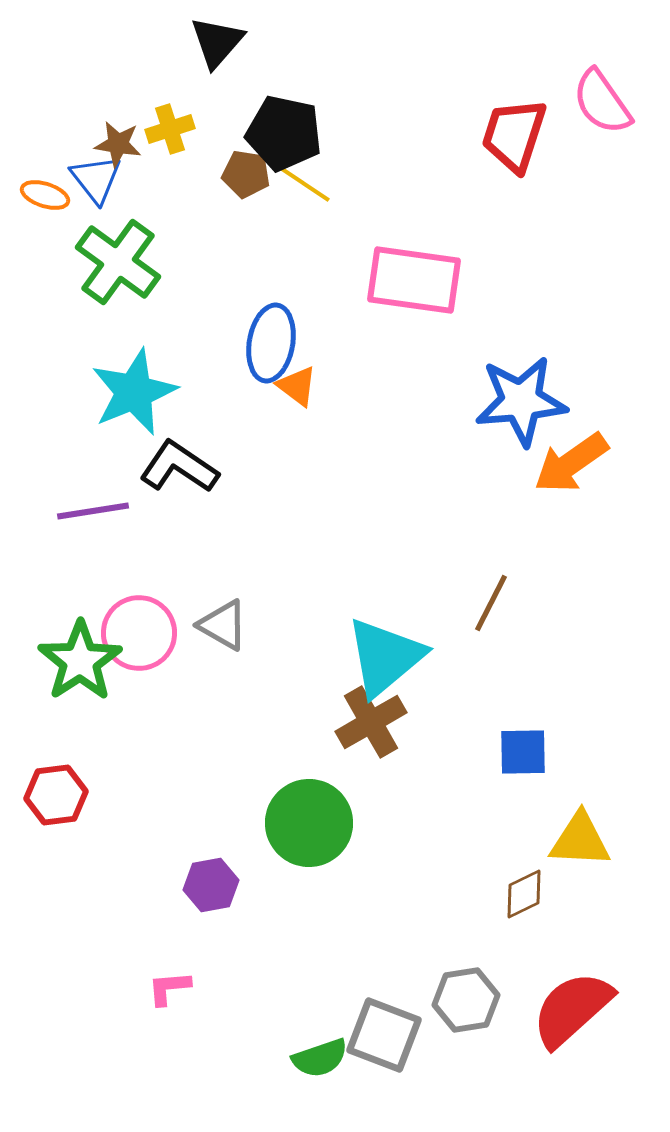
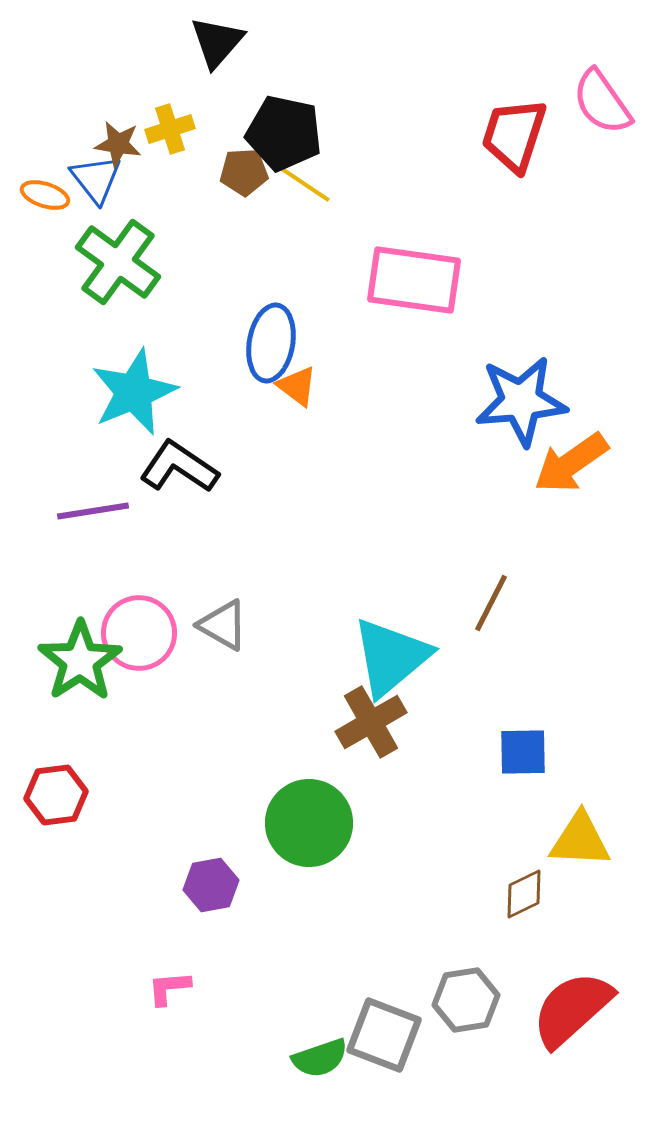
brown pentagon: moved 2 px left, 2 px up; rotated 12 degrees counterclockwise
cyan triangle: moved 6 px right
